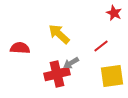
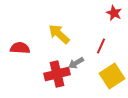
red line: rotated 28 degrees counterclockwise
gray arrow: moved 5 px right
yellow square: rotated 25 degrees counterclockwise
